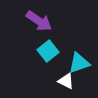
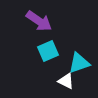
cyan square: rotated 15 degrees clockwise
